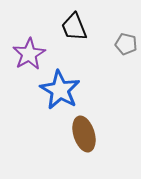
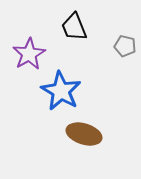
gray pentagon: moved 1 px left, 2 px down
blue star: moved 1 px right, 1 px down
brown ellipse: rotated 56 degrees counterclockwise
